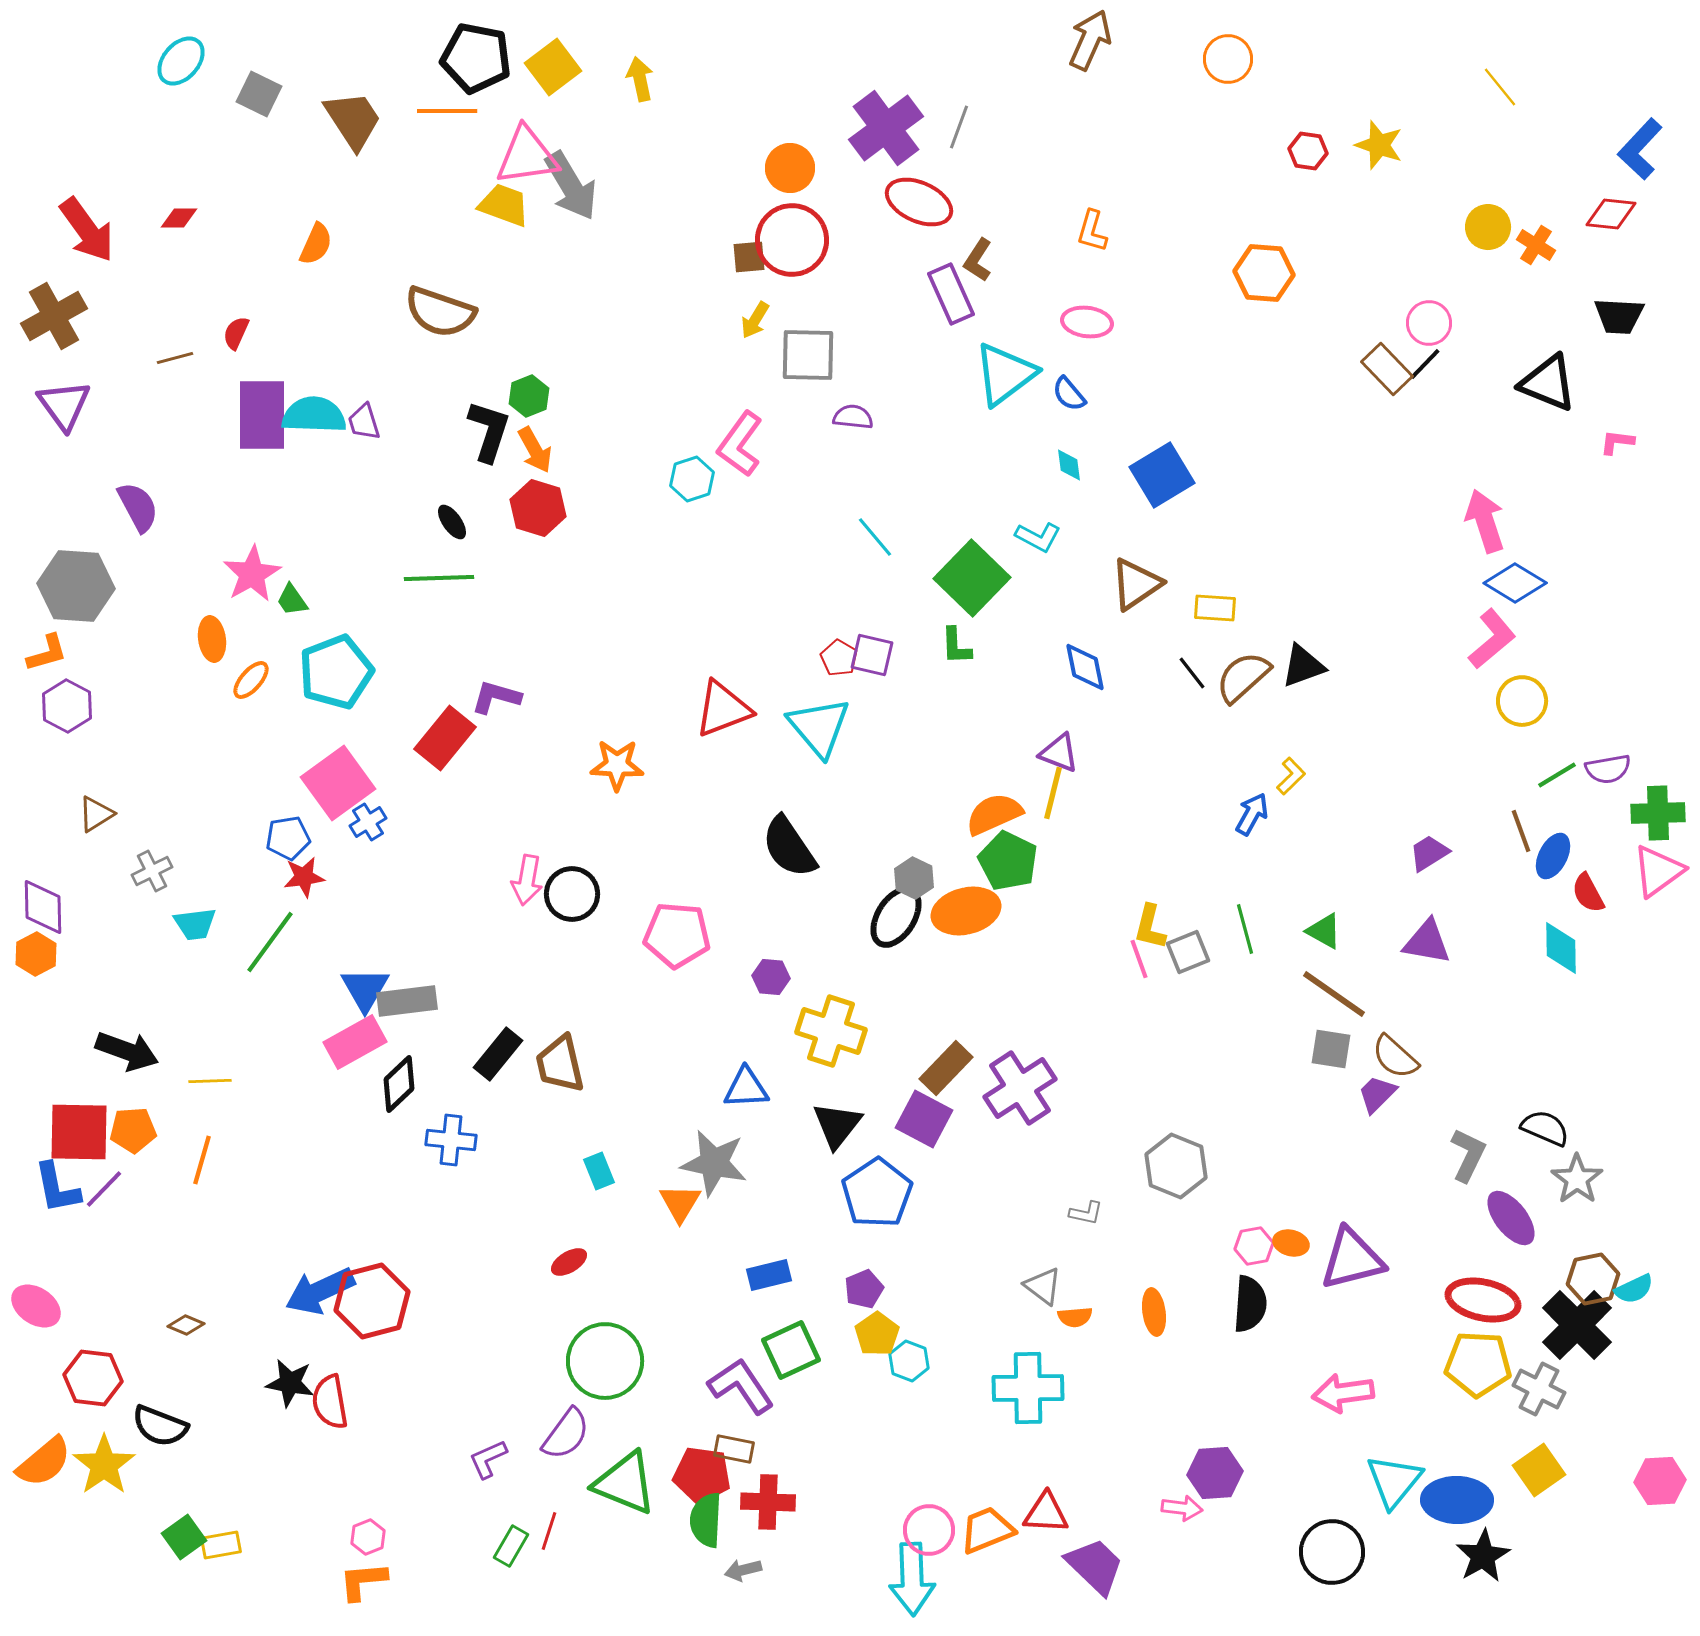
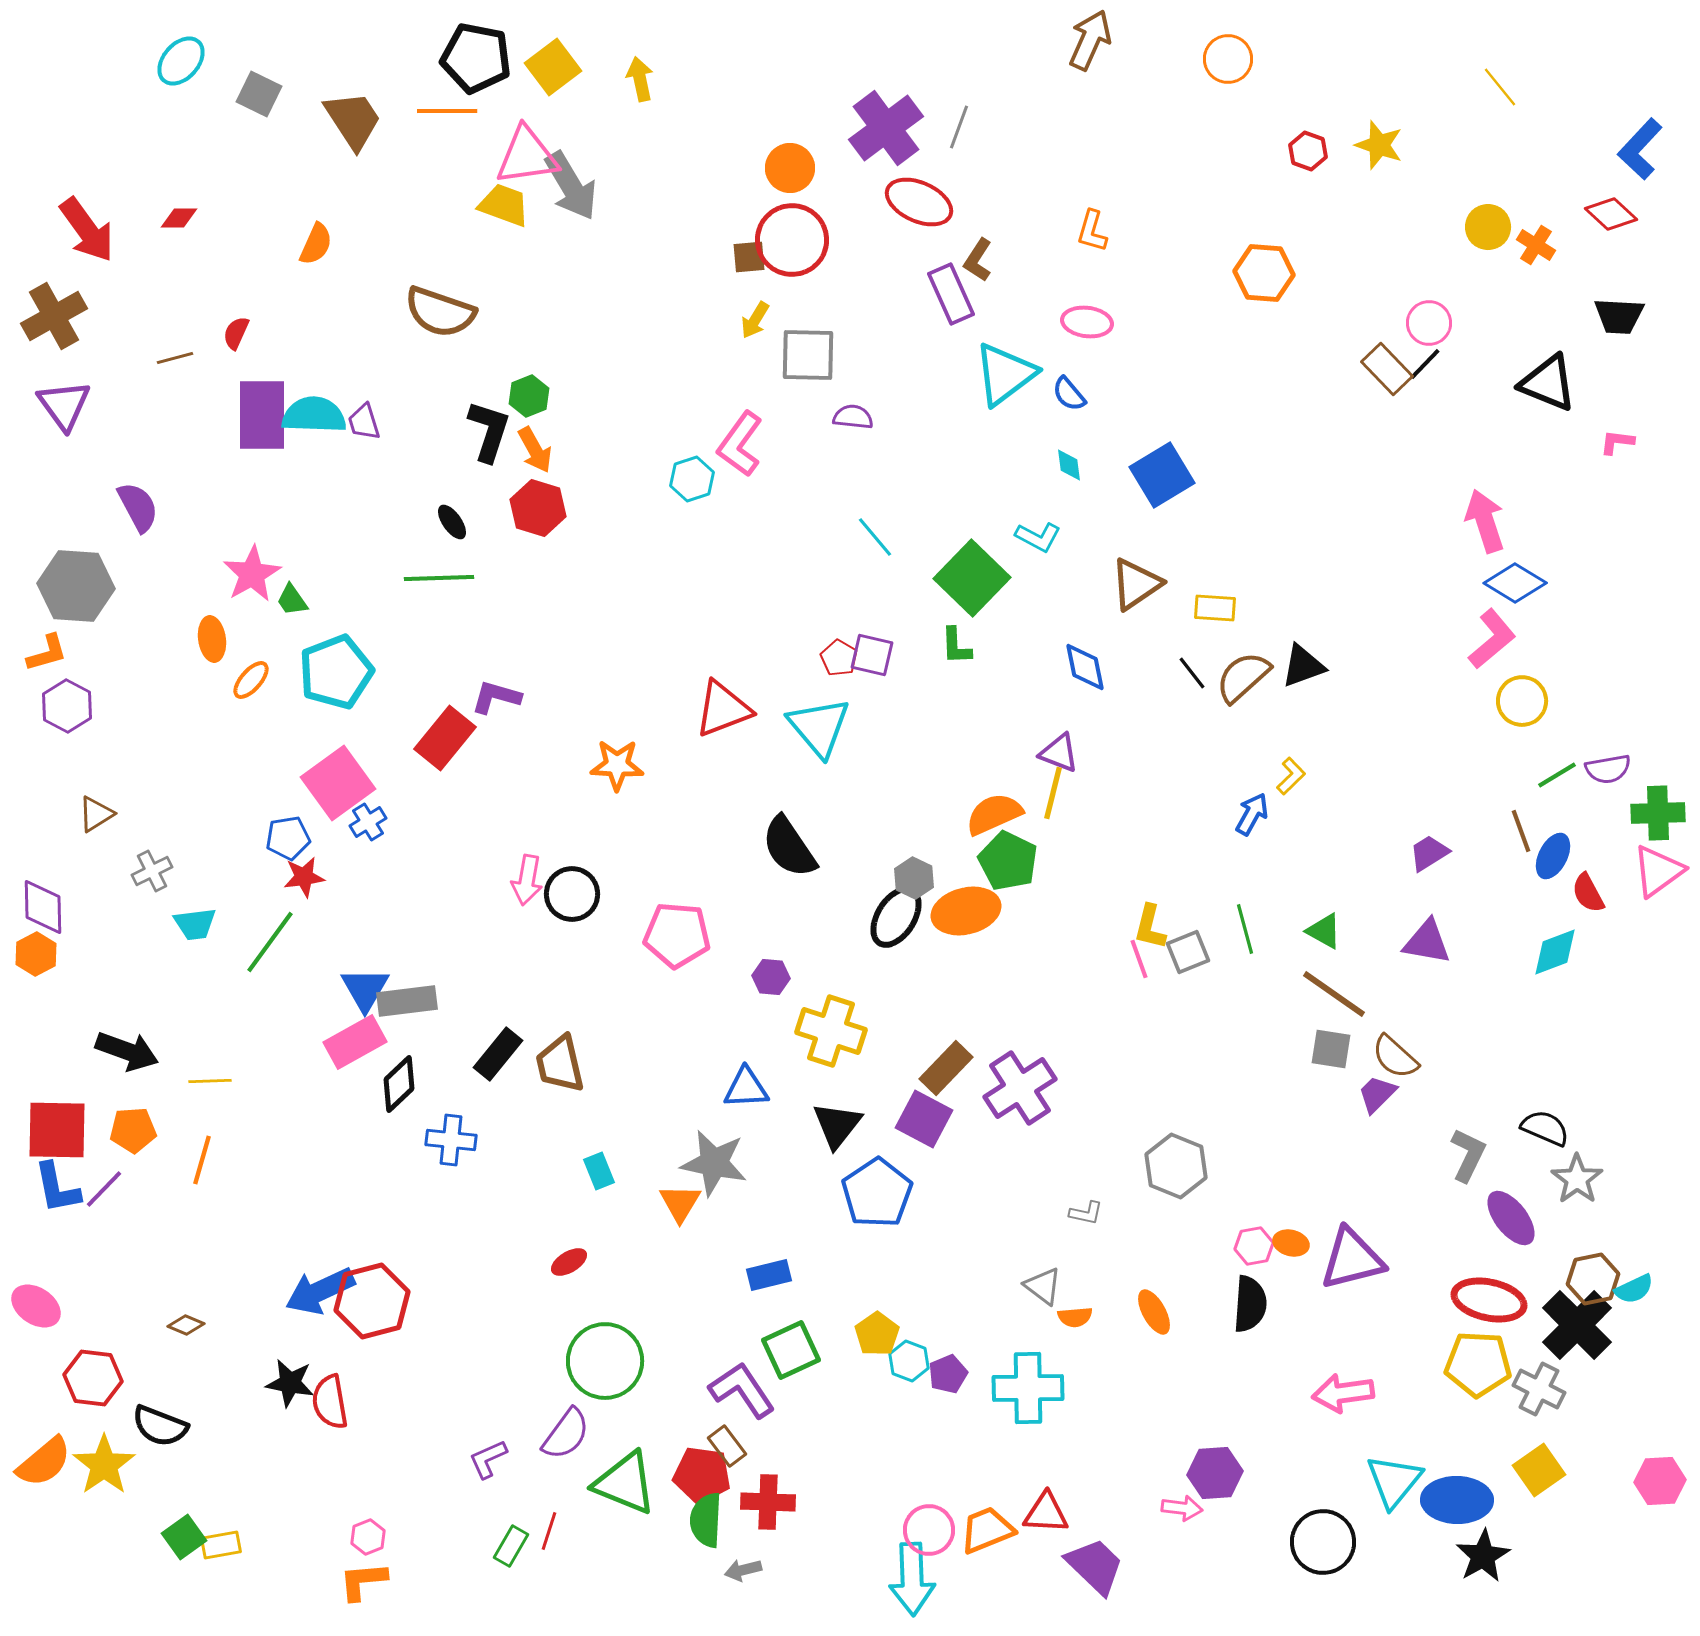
red hexagon at (1308, 151): rotated 12 degrees clockwise
red diamond at (1611, 214): rotated 36 degrees clockwise
cyan diamond at (1561, 948): moved 6 px left, 4 px down; rotated 70 degrees clockwise
red square at (79, 1132): moved 22 px left, 2 px up
purple pentagon at (864, 1289): moved 84 px right, 85 px down
red ellipse at (1483, 1300): moved 6 px right
orange ellipse at (1154, 1312): rotated 21 degrees counterclockwise
purple L-shape at (741, 1386): moved 1 px right, 4 px down
brown rectangle at (734, 1449): moved 7 px left, 3 px up; rotated 42 degrees clockwise
black circle at (1332, 1552): moved 9 px left, 10 px up
